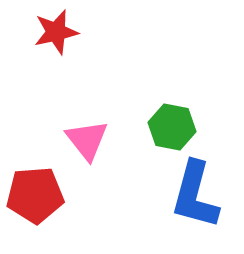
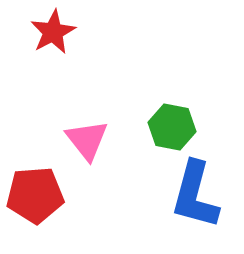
red star: moved 3 px left; rotated 15 degrees counterclockwise
